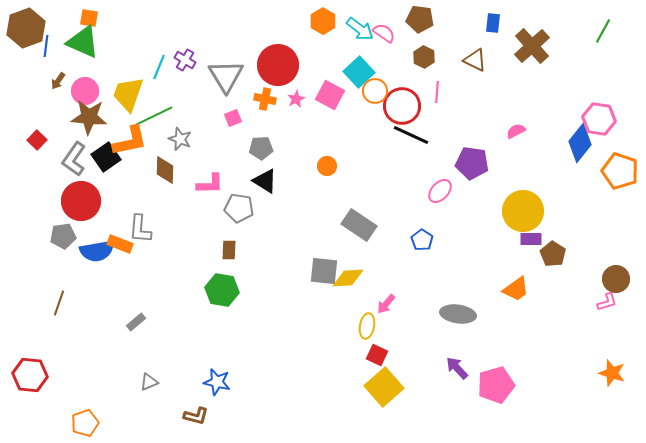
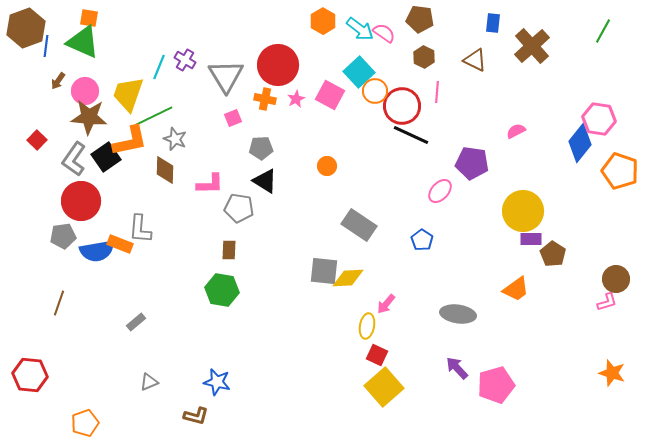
gray star at (180, 139): moved 5 px left
